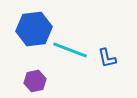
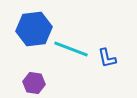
cyan line: moved 1 px right, 1 px up
purple hexagon: moved 1 px left, 2 px down; rotated 20 degrees clockwise
